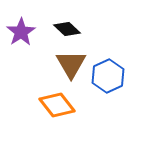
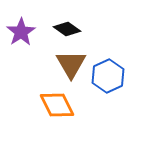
black diamond: rotated 8 degrees counterclockwise
orange diamond: rotated 12 degrees clockwise
